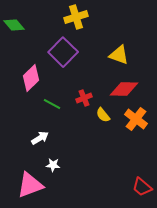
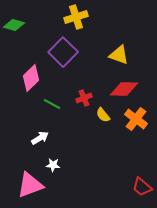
green diamond: rotated 35 degrees counterclockwise
